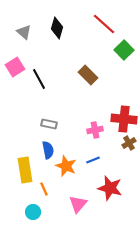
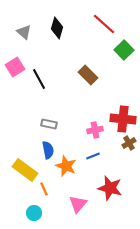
red cross: moved 1 px left
blue line: moved 4 px up
yellow rectangle: rotated 45 degrees counterclockwise
cyan circle: moved 1 px right, 1 px down
